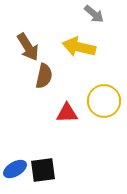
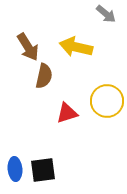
gray arrow: moved 12 px right
yellow arrow: moved 3 px left
yellow circle: moved 3 px right
red triangle: rotated 15 degrees counterclockwise
blue ellipse: rotated 65 degrees counterclockwise
